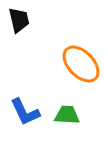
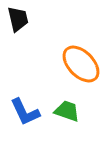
black trapezoid: moved 1 px left, 1 px up
green trapezoid: moved 4 px up; rotated 16 degrees clockwise
